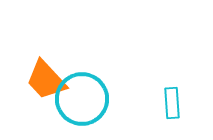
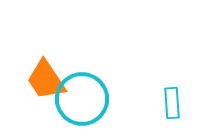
orange trapezoid: rotated 9 degrees clockwise
